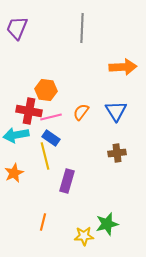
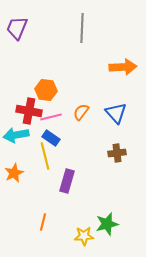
blue triangle: moved 2 px down; rotated 10 degrees counterclockwise
